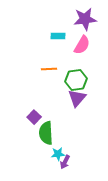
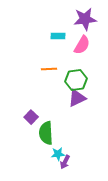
purple triangle: rotated 24 degrees clockwise
purple square: moved 3 px left
